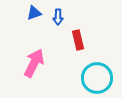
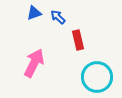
blue arrow: rotated 133 degrees clockwise
cyan circle: moved 1 px up
